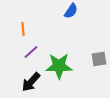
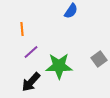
orange line: moved 1 px left
gray square: rotated 28 degrees counterclockwise
